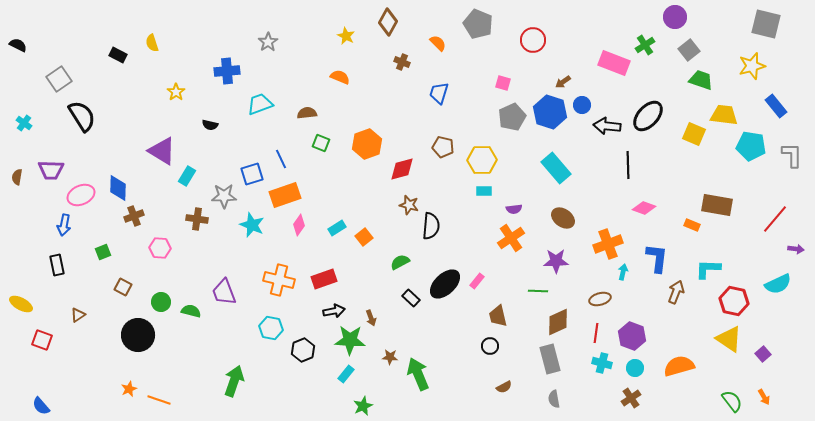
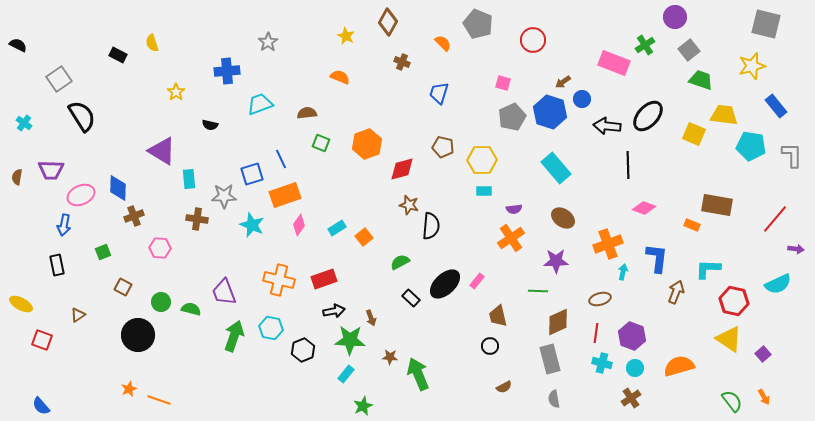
orange semicircle at (438, 43): moved 5 px right
blue circle at (582, 105): moved 6 px up
cyan rectangle at (187, 176): moved 2 px right, 3 px down; rotated 36 degrees counterclockwise
green semicircle at (191, 311): moved 2 px up
green arrow at (234, 381): moved 45 px up
